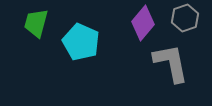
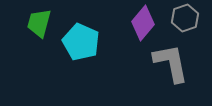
green trapezoid: moved 3 px right
